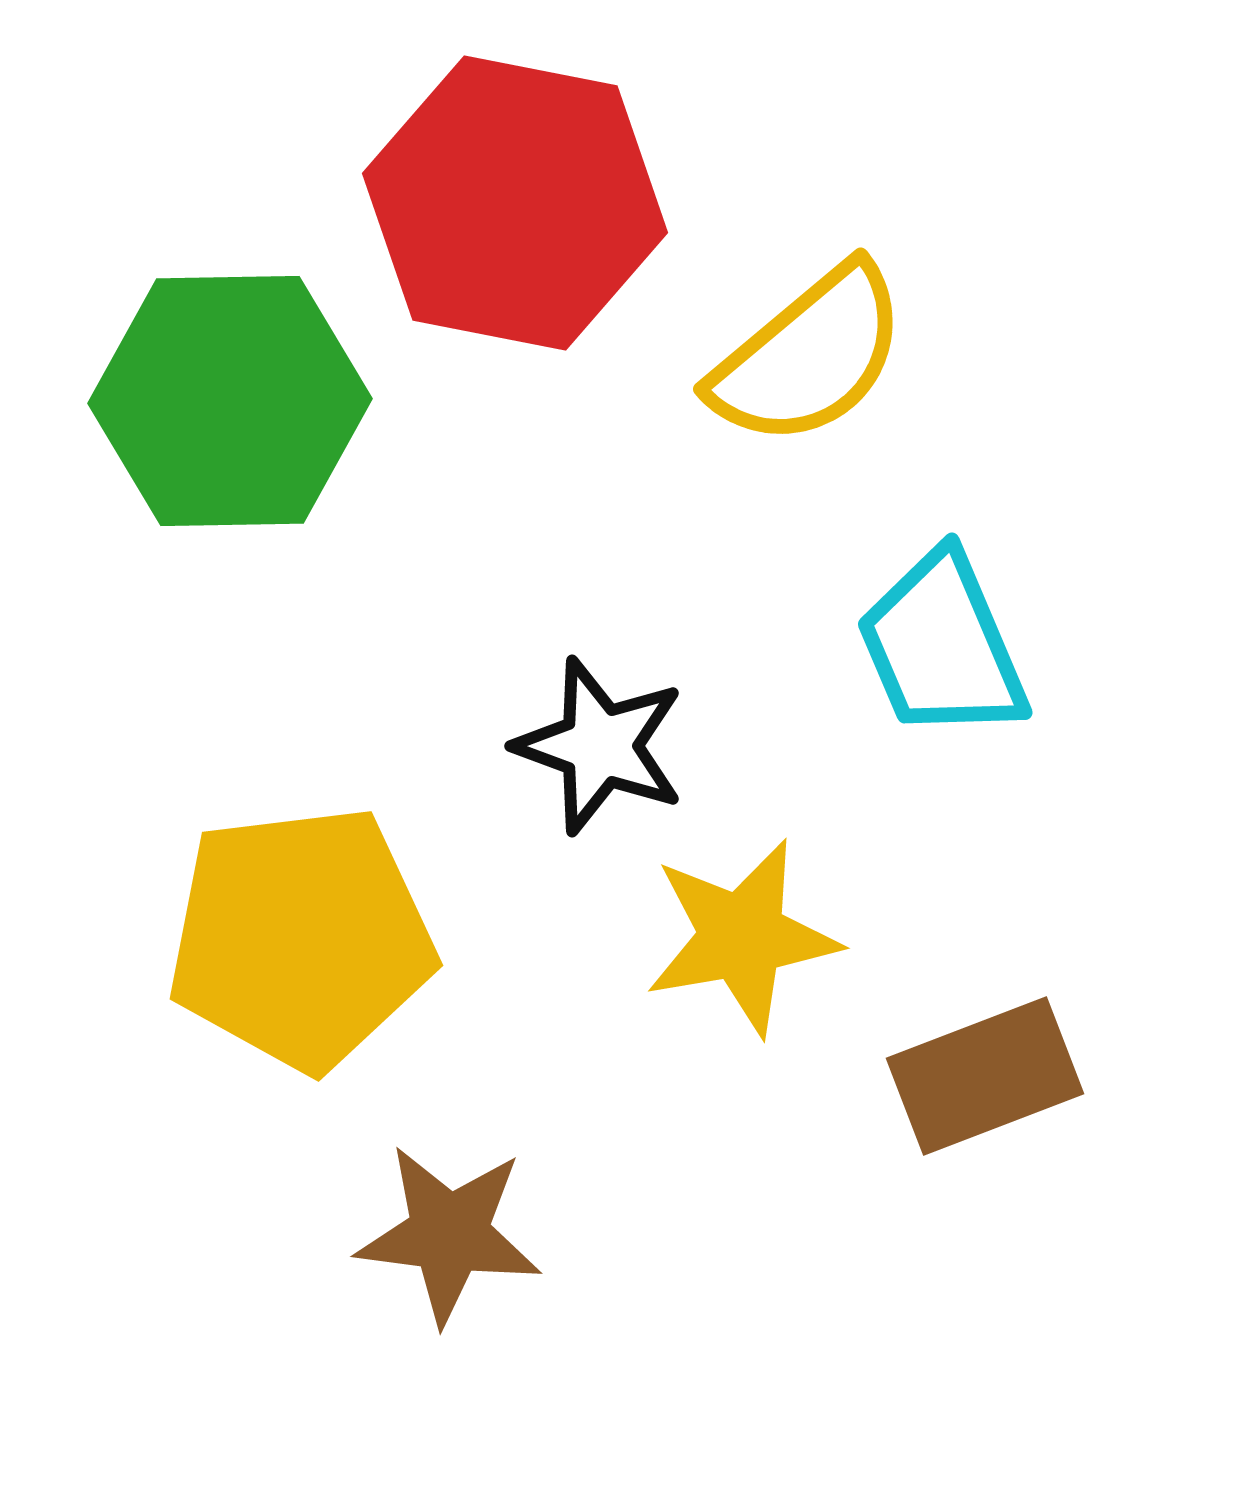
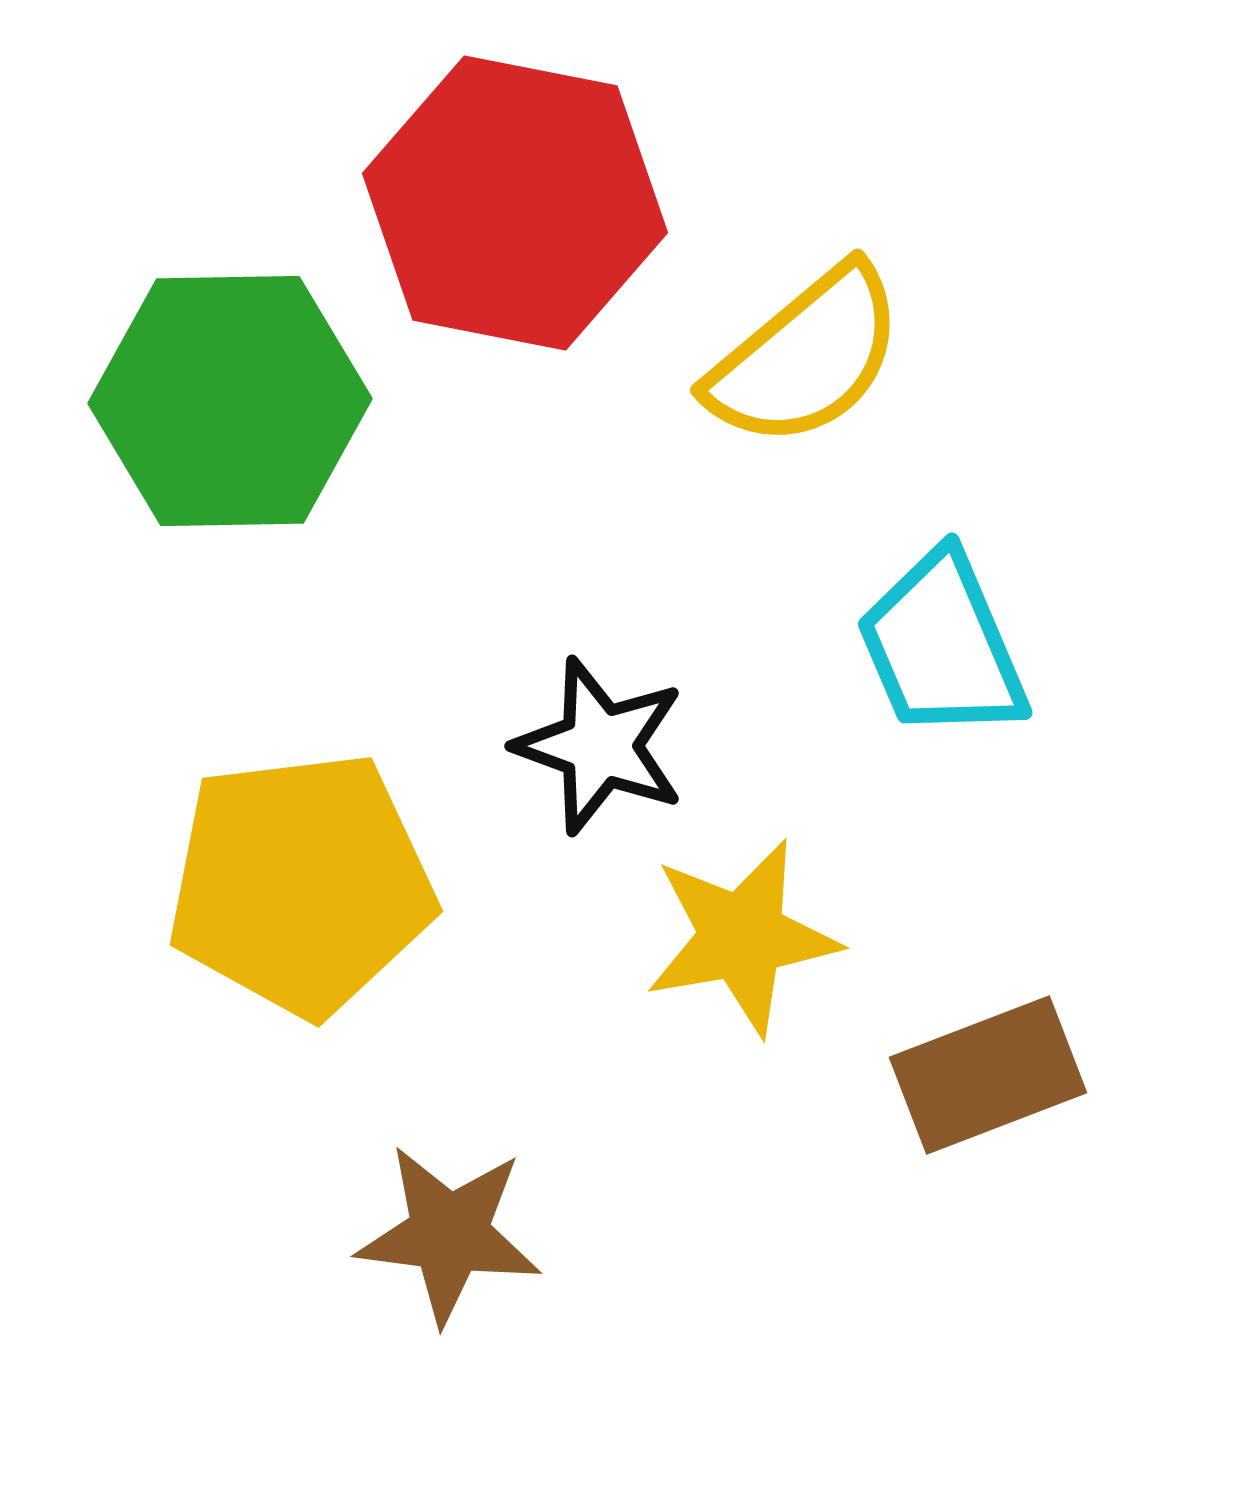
yellow semicircle: moved 3 px left, 1 px down
yellow pentagon: moved 54 px up
brown rectangle: moved 3 px right, 1 px up
